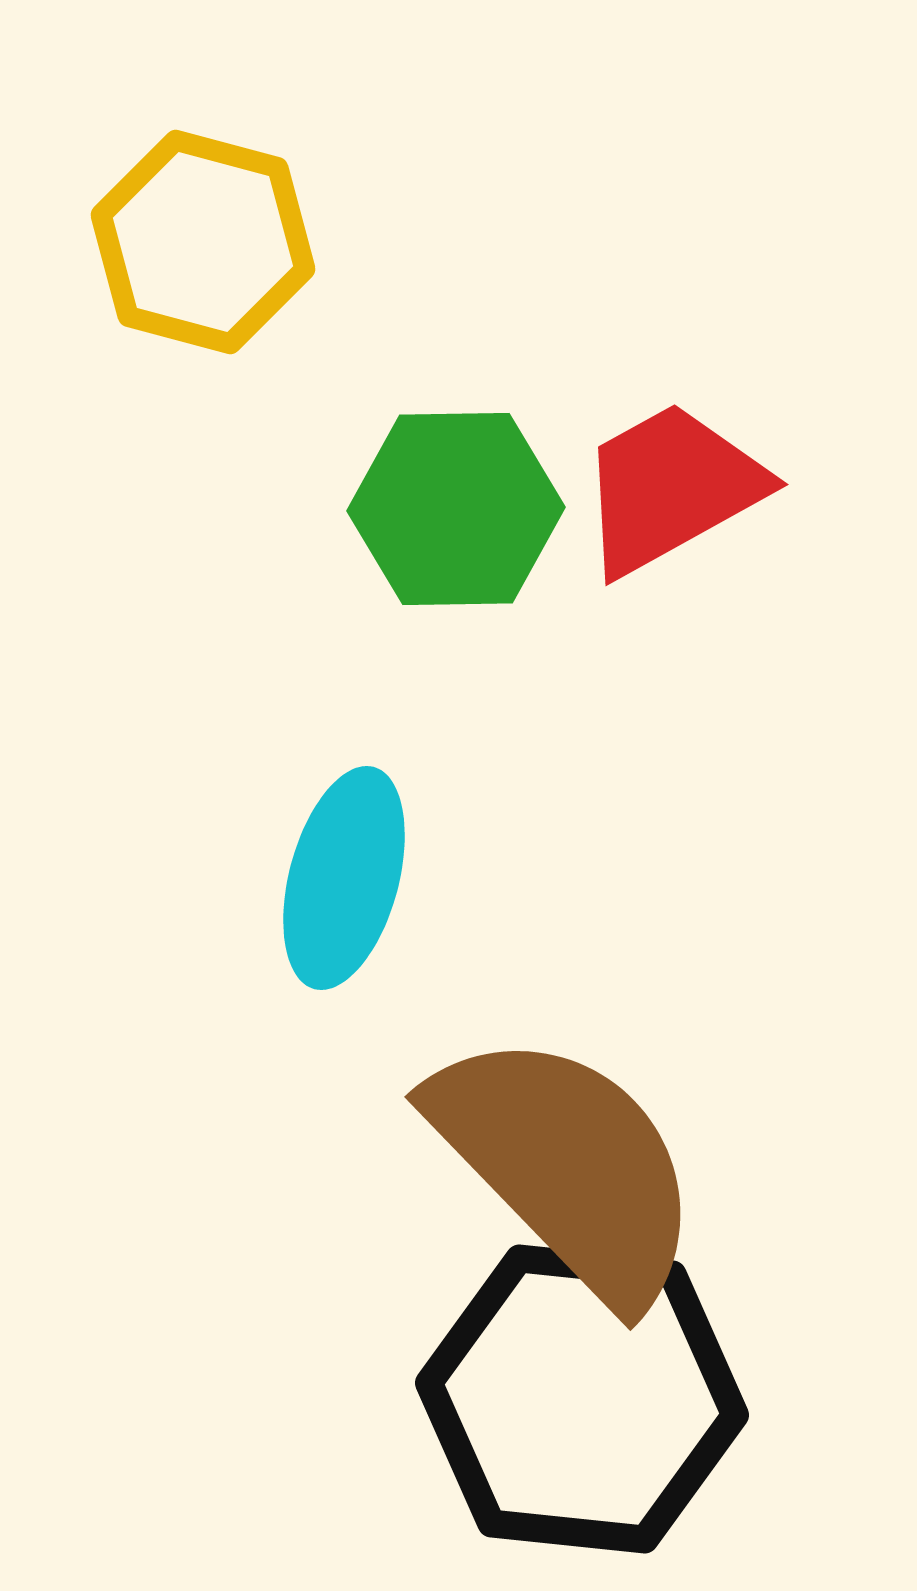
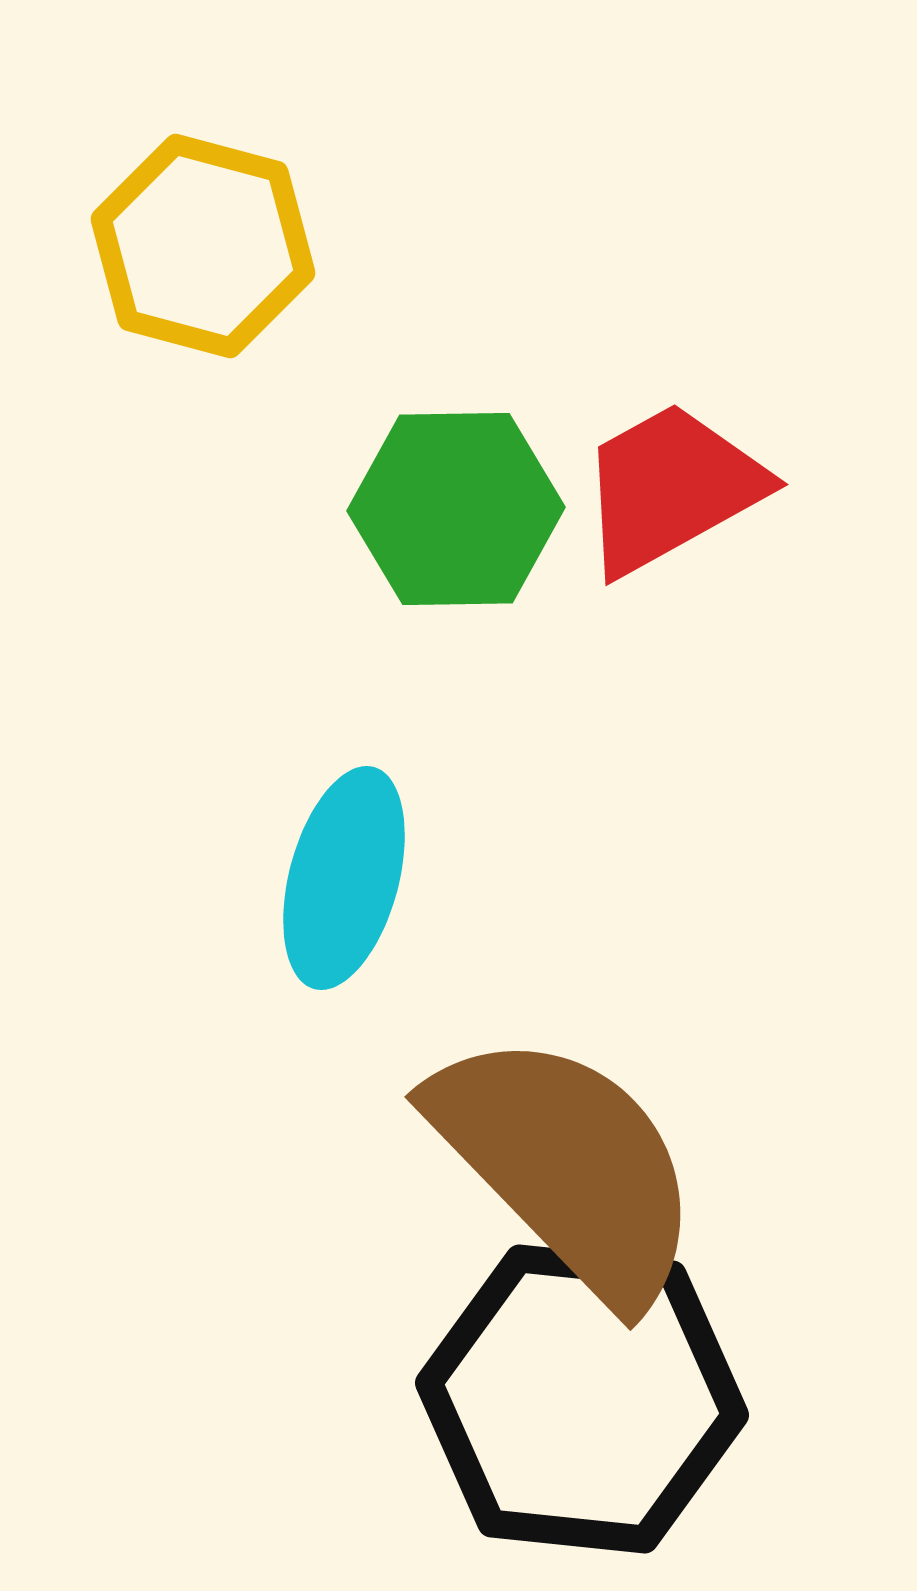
yellow hexagon: moved 4 px down
